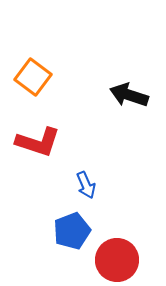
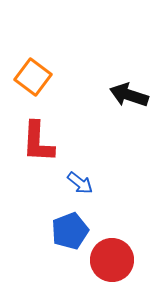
red L-shape: rotated 75 degrees clockwise
blue arrow: moved 6 px left, 2 px up; rotated 28 degrees counterclockwise
blue pentagon: moved 2 px left
red circle: moved 5 px left
